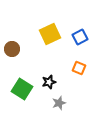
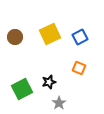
brown circle: moved 3 px right, 12 px up
green square: rotated 30 degrees clockwise
gray star: rotated 16 degrees counterclockwise
